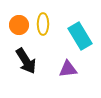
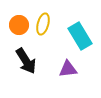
yellow ellipse: rotated 15 degrees clockwise
